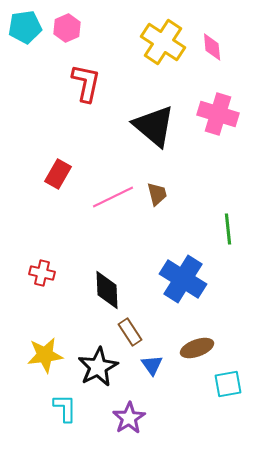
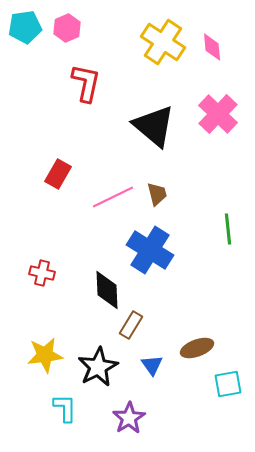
pink cross: rotated 27 degrees clockwise
blue cross: moved 33 px left, 29 px up
brown rectangle: moved 1 px right, 7 px up; rotated 64 degrees clockwise
